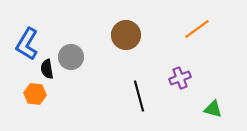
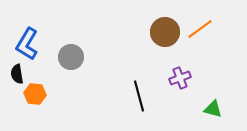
orange line: moved 3 px right
brown circle: moved 39 px right, 3 px up
black semicircle: moved 30 px left, 5 px down
